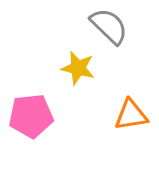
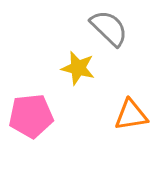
gray semicircle: moved 2 px down
